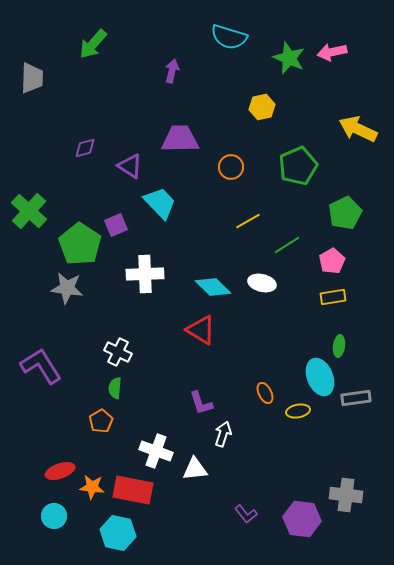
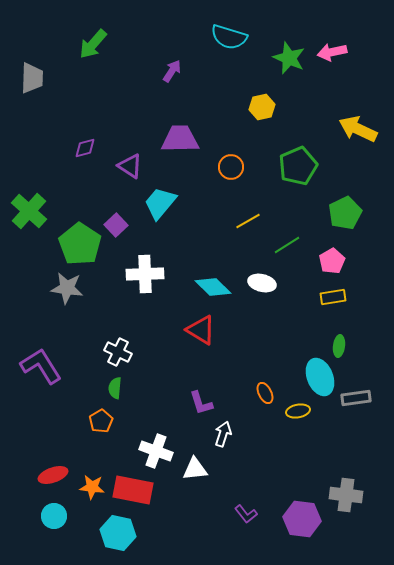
purple arrow at (172, 71): rotated 20 degrees clockwise
cyan trapezoid at (160, 203): rotated 96 degrees counterclockwise
purple square at (116, 225): rotated 20 degrees counterclockwise
red ellipse at (60, 471): moved 7 px left, 4 px down
